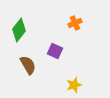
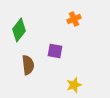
orange cross: moved 1 px left, 4 px up
purple square: rotated 14 degrees counterclockwise
brown semicircle: rotated 24 degrees clockwise
